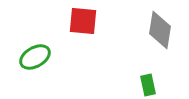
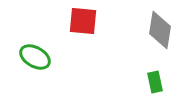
green ellipse: rotated 60 degrees clockwise
green rectangle: moved 7 px right, 3 px up
